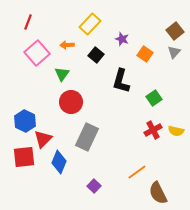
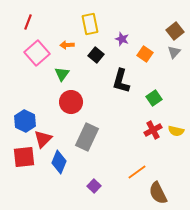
yellow rectangle: rotated 55 degrees counterclockwise
